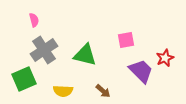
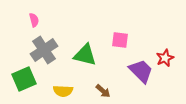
pink square: moved 6 px left; rotated 18 degrees clockwise
